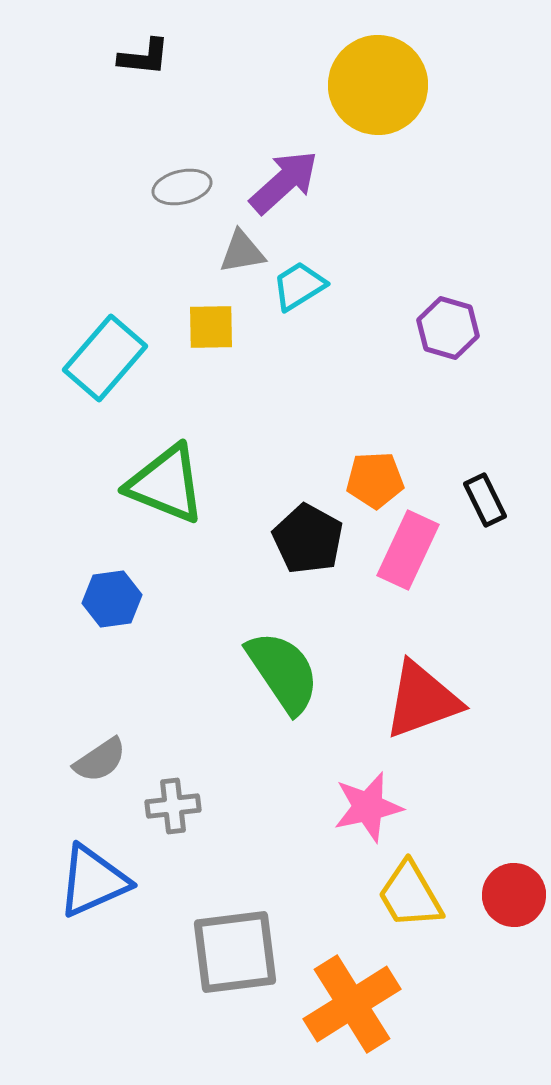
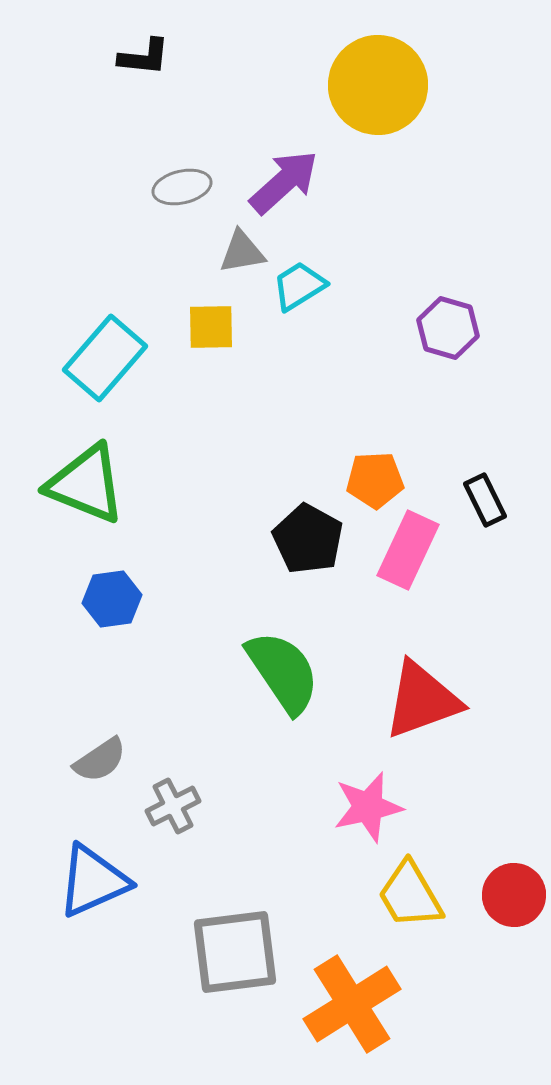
green triangle: moved 80 px left
gray cross: rotated 20 degrees counterclockwise
